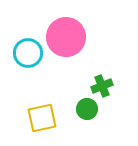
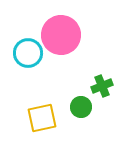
pink circle: moved 5 px left, 2 px up
green circle: moved 6 px left, 2 px up
